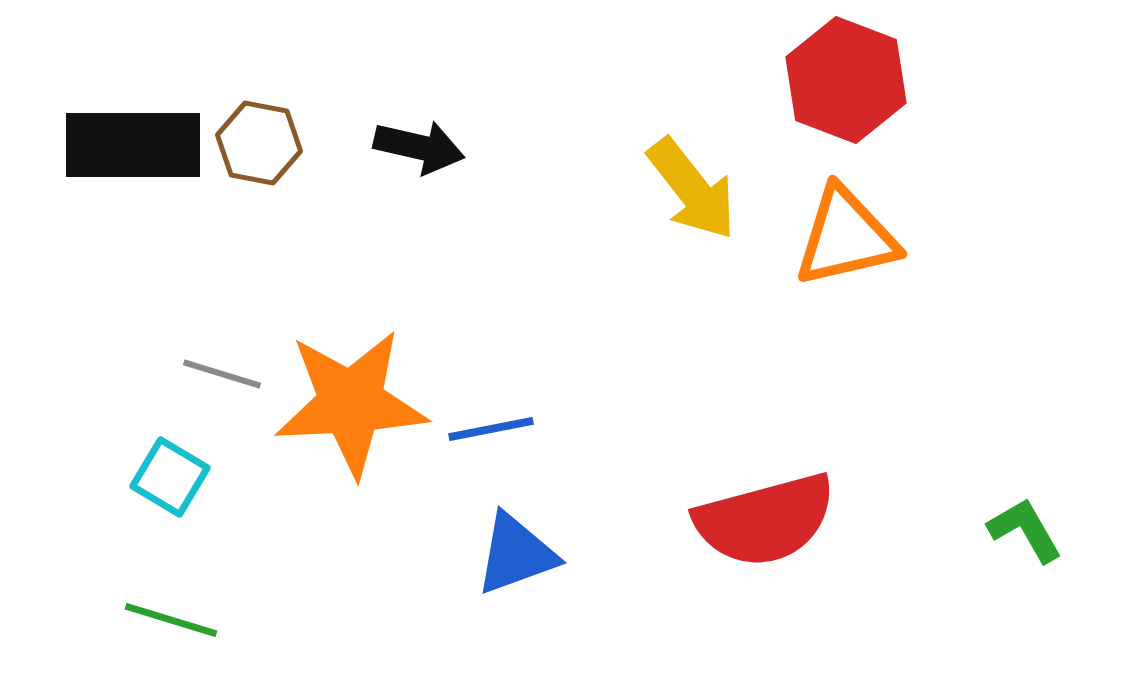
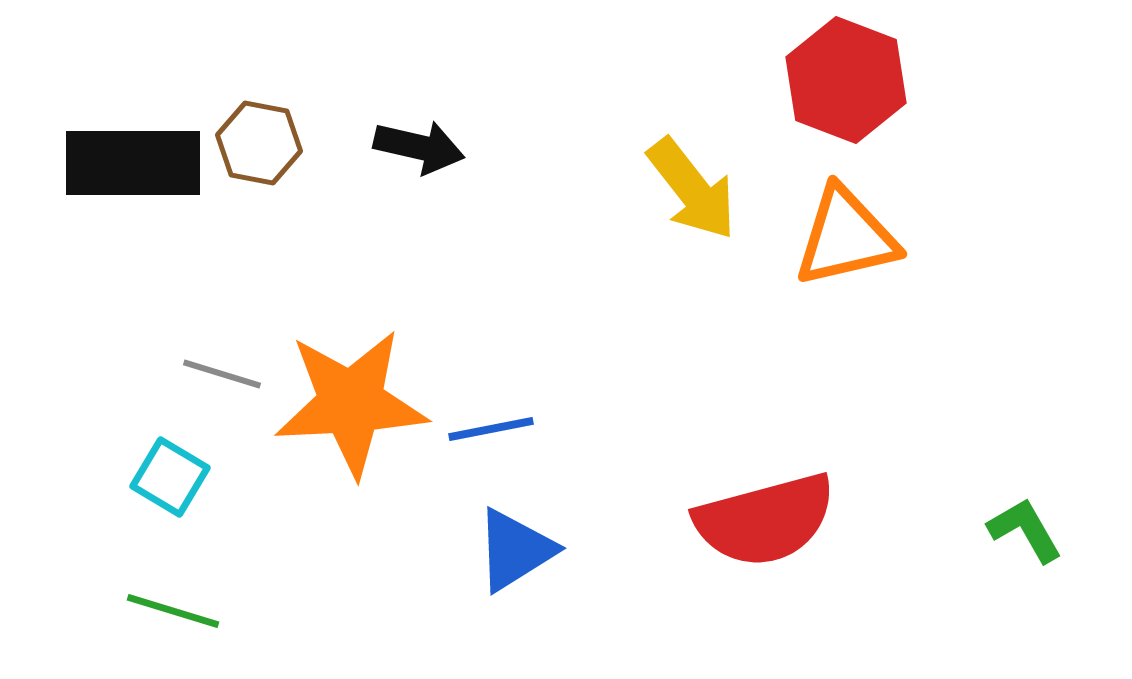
black rectangle: moved 18 px down
blue triangle: moved 1 px left, 4 px up; rotated 12 degrees counterclockwise
green line: moved 2 px right, 9 px up
